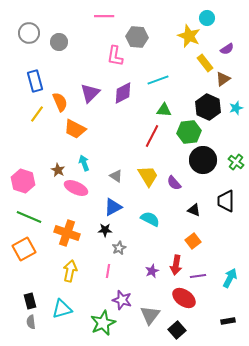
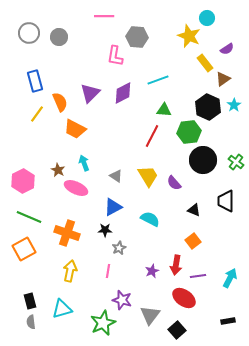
gray circle at (59, 42): moved 5 px up
cyan star at (236, 108): moved 2 px left, 3 px up; rotated 16 degrees counterclockwise
pink hexagon at (23, 181): rotated 15 degrees clockwise
